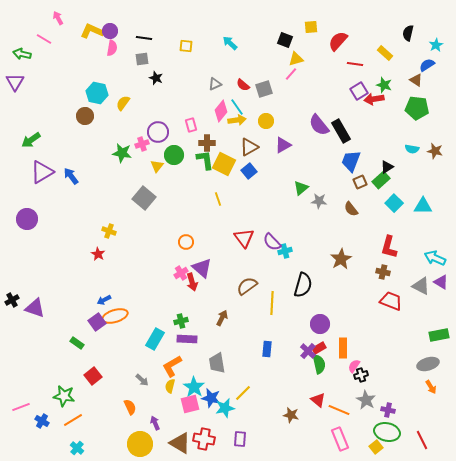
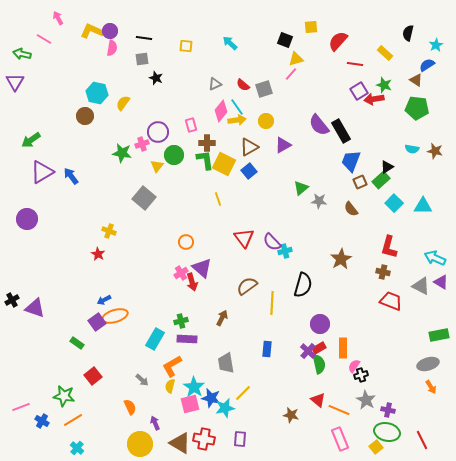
gray trapezoid at (217, 363): moved 9 px right
